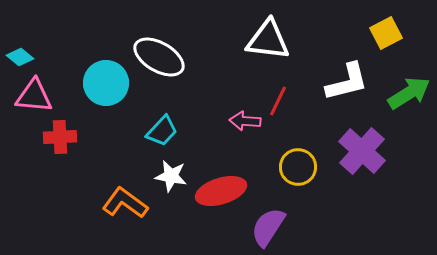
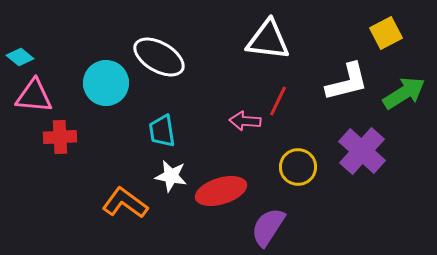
green arrow: moved 5 px left
cyan trapezoid: rotated 128 degrees clockwise
